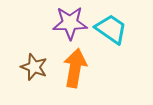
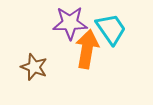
cyan trapezoid: rotated 20 degrees clockwise
orange arrow: moved 12 px right, 19 px up
